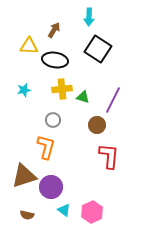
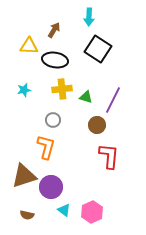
green triangle: moved 3 px right
